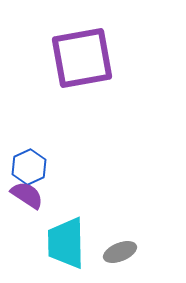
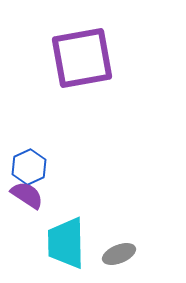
gray ellipse: moved 1 px left, 2 px down
